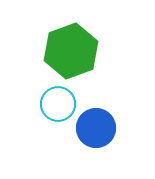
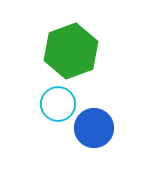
blue circle: moved 2 px left
